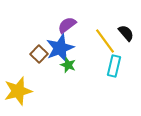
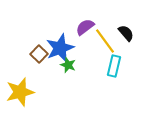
purple semicircle: moved 18 px right, 2 px down
yellow star: moved 2 px right, 1 px down
